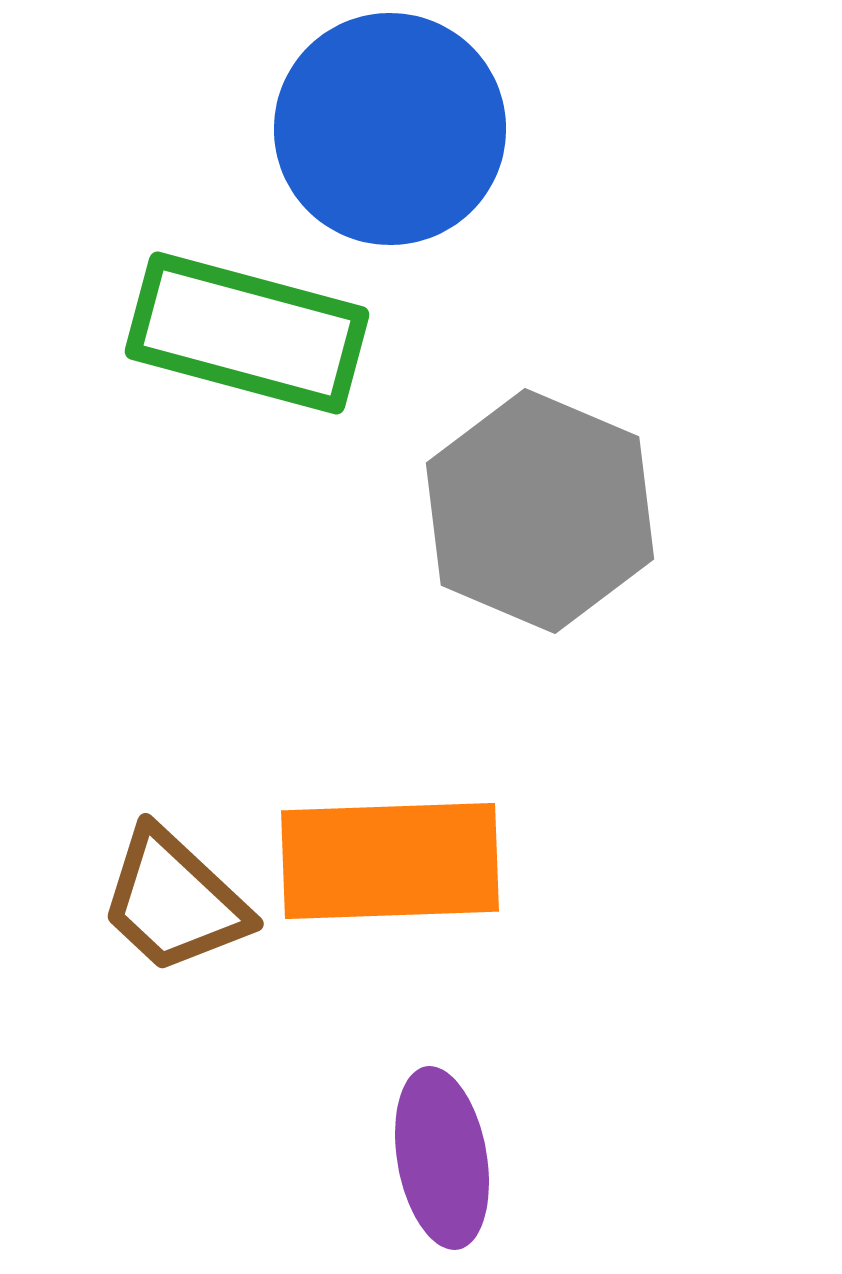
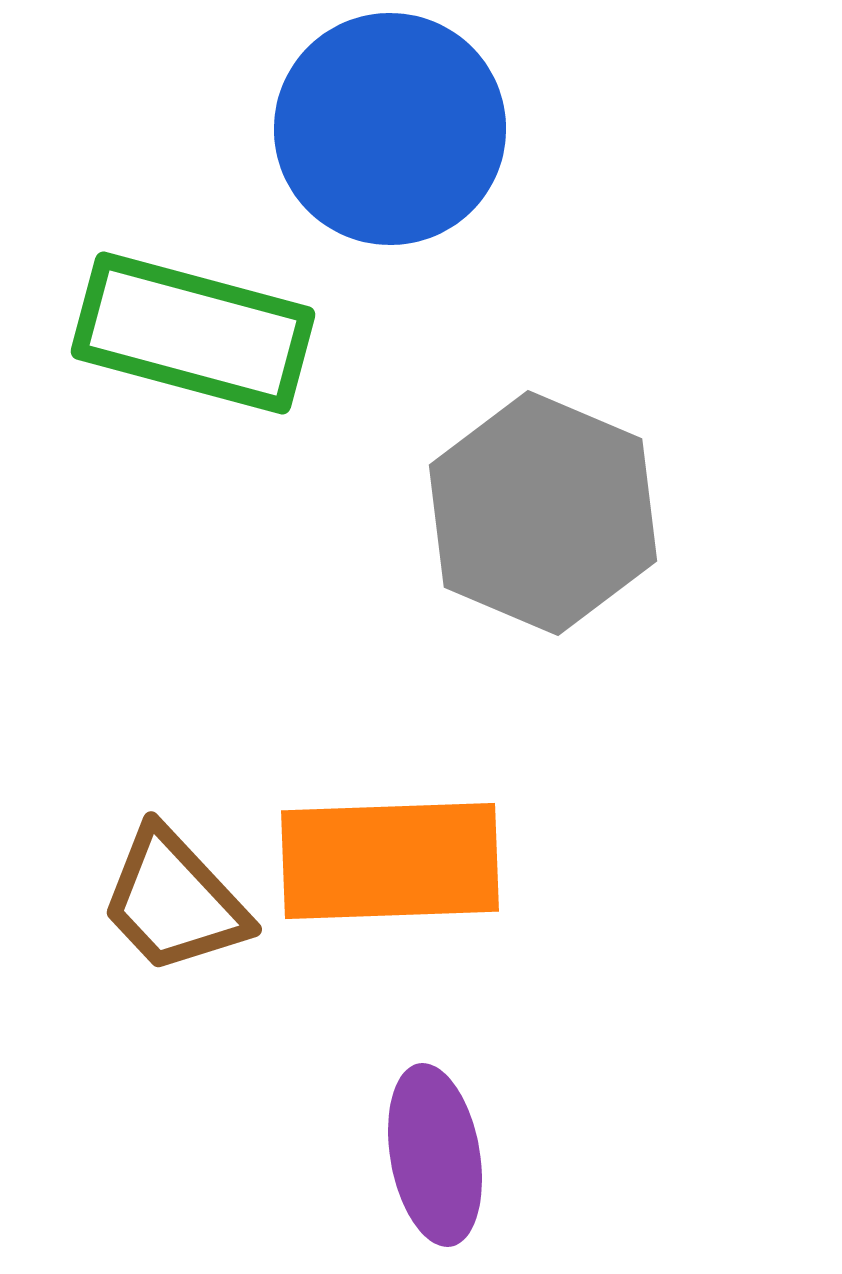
green rectangle: moved 54 px left
gray hexagon: moved 3 px right, 2 px down
brown trapezoid: rotated 4 degrees clockwise
purple ellipse: moved 7 px left, 3 px up
